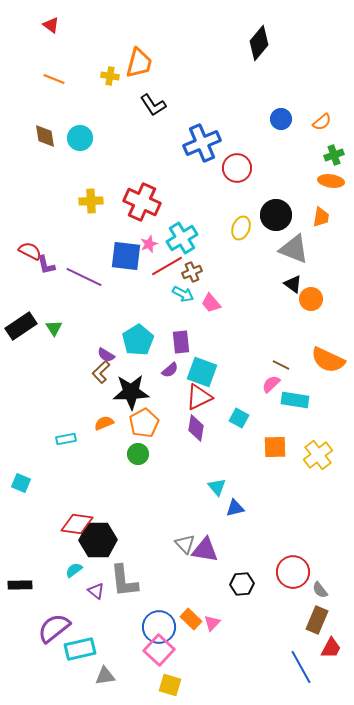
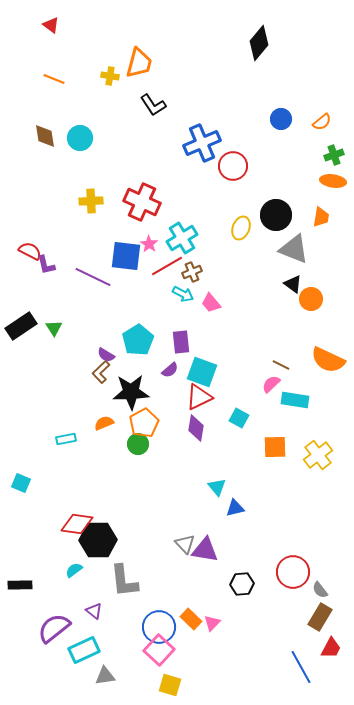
red circle at (237, 168): moved 4 px left, 2 px up
orange ellipse at (331, 181): moved 2 px right
pink star at (149, 244): rotated 18 degrees counterclockwise
purple line at (84, 277): moved 9 px right
green circle at (138, 454): moved 10 px up
purple triangle at (96, 591): moved 2 px left, 20 px down
brown rectangle at (317, 620): moved 3 px right, 3 px up; rotated 8 degrees clockwise
cyan rectangle at (80, 649): moved 4 px right, 1 px down; rotated 12 degrees counterclockwise
